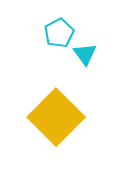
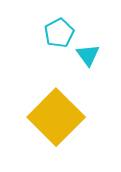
cyan triangle: moved 3 px right, 1 px down
